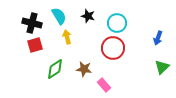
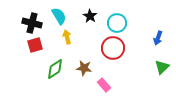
black star: moved 2 px right; rotated 16 degrees clockwise
brown star: moved 1 px up
